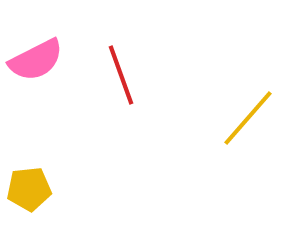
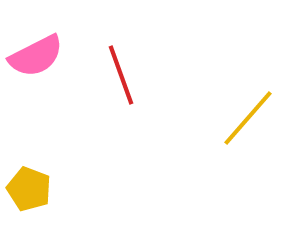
pink semicircle: moved 4 px up
yellow pentagon: rotated 27 degrees clockwise
